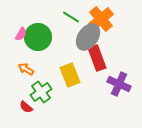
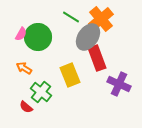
orange arrow: moved 2 px left, 1 px up
green cross: rotated 15 degrees counterclockwise
